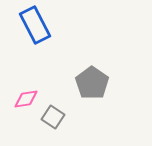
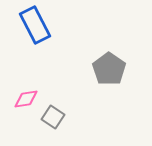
gray pentagon: moved 17 px right, 14 px up
